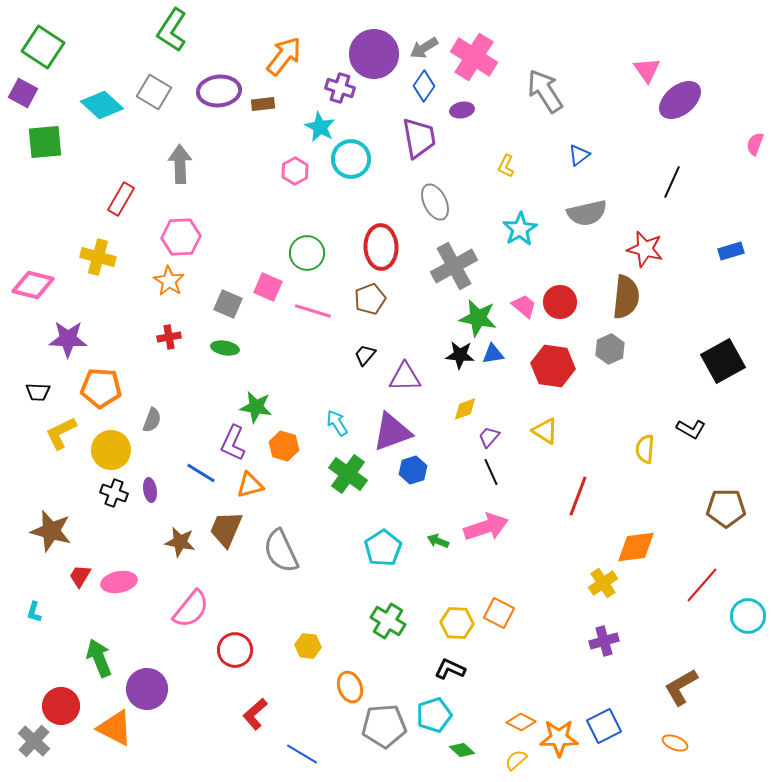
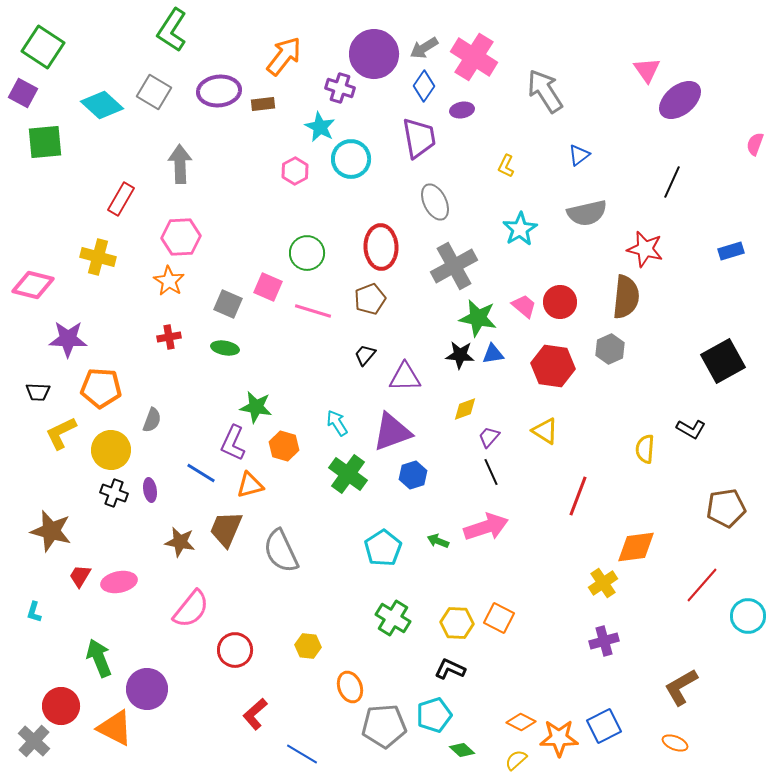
blue hexagon at (413, 470): moved 5 px down
brown pentagon at (726, 508): rotated 9 degrees counterclockwise
orange square at (499, 613): moved 5 px down
green cross at (388, 621): moved 5 px right, 3 px up
